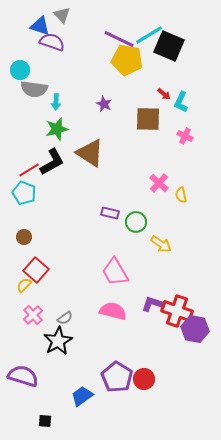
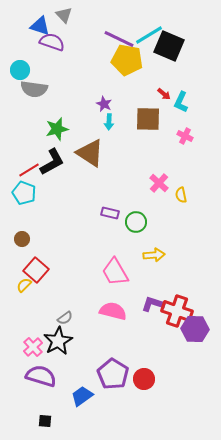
gray triangle at (62, 15): moved 2 px right
cyan arrow at (56, 102): moved 53 px right, 20 px down
brown circle at (24, 237): moved 2 px left, 2 px down
yellow arrow at (161, 244): moved 7 px left, 11 px down; rotated 40 degrees counterclockwise
pink cross at (33, 315): moved 32 px down
purple hexagon at (195, 329): rotated 8 degrees counterclockwise
purple semicircle at (23, 376): moved 18 px right
purple pentagon at (117, 377): moved 4 px left, 3 px up
